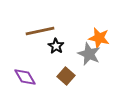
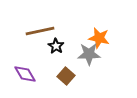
gray star: rotated 25 degrees counterclockwise
purple diamond: moved 3 px up
